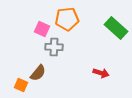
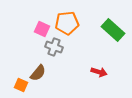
orange pentagon: moved 4 px down
green rectangle: moved 3 px left, 2 px down
gray cross: rotated 18 degrees clockwise
red arrow: moved 2 px left, 1 px up
